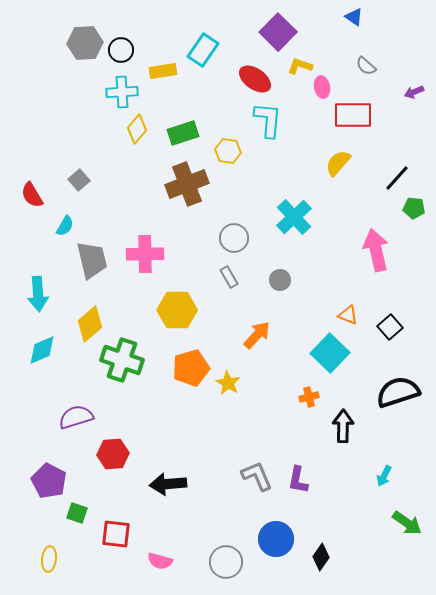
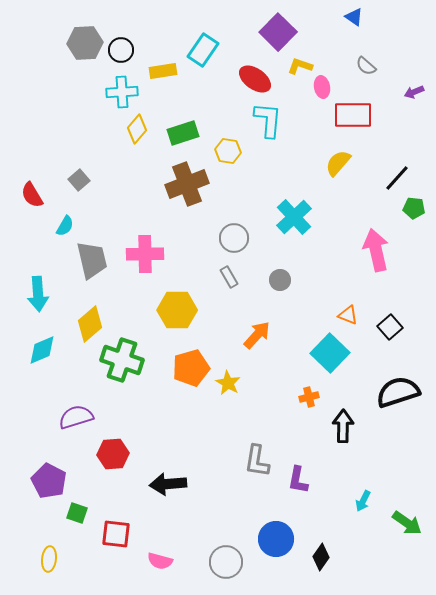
gray L-shape at (257, 476): moved 15 px up; rotated 148 degrees counterclockwise
cyan arrow at (384, 476): moved 21 px left, 25 px down
